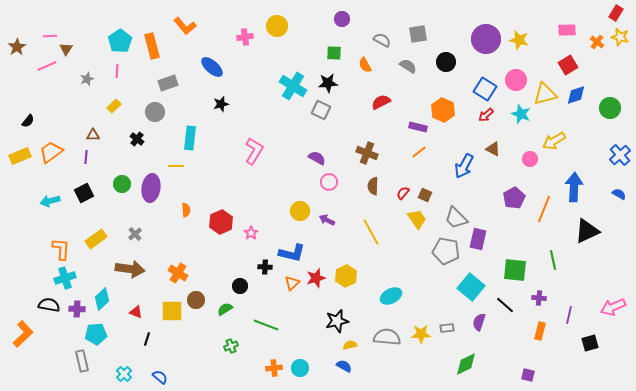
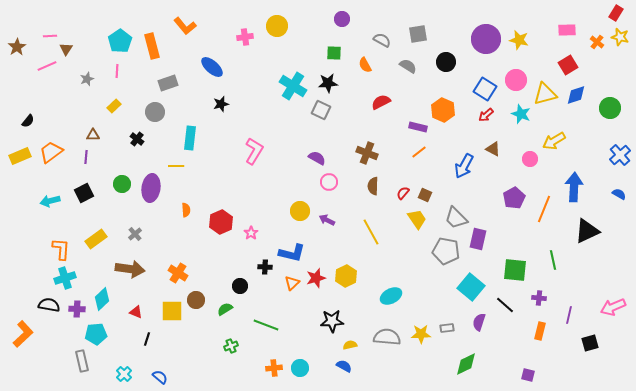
black star at (337, 321): moved 5 px left; rotated 10 degrees clockwise
